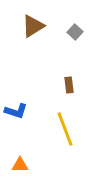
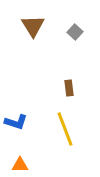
brown triangle: rotated 30 degrees counterclockwise
brown rectangle: moved 3 px down
blue L-shape: moved 11 px down
